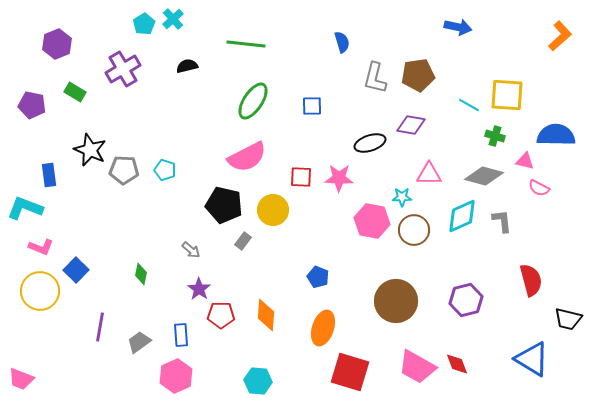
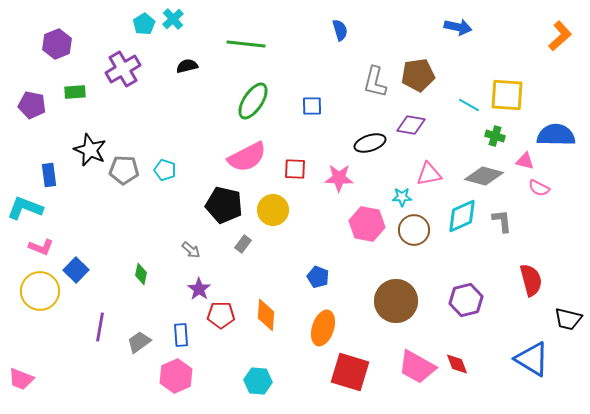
blue semicircle at (342, 42): moved 2 px left, 12 px up
gray L-shape at (375, 78): moved 4 px down
green rectangle at (75, 92): rotated 35 degrees counterclockwise
pink triangle at (429, 174): rotated 12 degrees counterclockwise
red square at (301, 177): moved 6 px left, 8 px up
pink hexagon at (372, 221): moved 5 px left, 3 px down
gray rectangle at (243, 241): moved 3 px down
